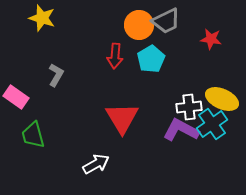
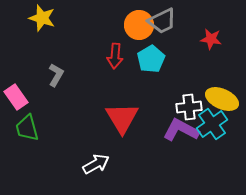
gray trapezoid: moved 4 px left
pink rectangle: rotated 20 degrees clockwise
green trapezoid: moved 6 px left, 7 px up
